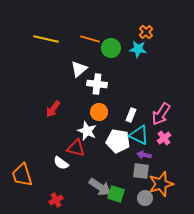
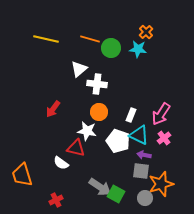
white star: rotated 12 degrees counterclockwise
white pentagon: rotated 10 degrees clockwise
green square: rotated 12 degrees clockwise
